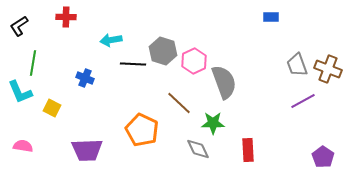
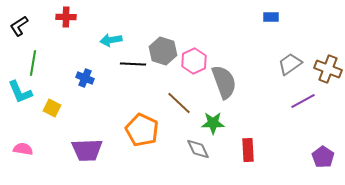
gray trapezoid: moved 7 px left, 1 px up; rotated 75 degrees clockwise
pink semicircle: moved 3 px down
